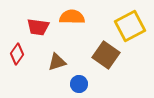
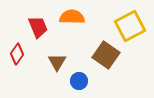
red trapezoid: rotated 120 degrees counterclockwise
brown triangle: rotated 42 degrees counterclockwise
blue circle: moved 3 px up
